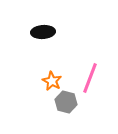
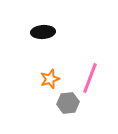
orange star: moved 2 px left, 2 px up; rotated 24 degrees clockwise
gray hexagon: moved 2 px right, 1 px down; rotated 20 degrees counterclockwise
